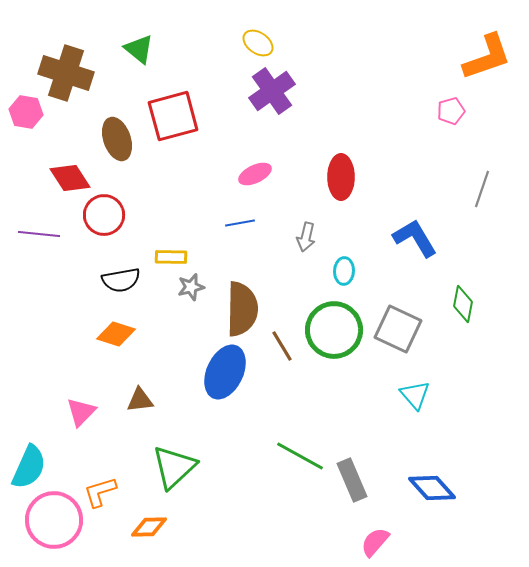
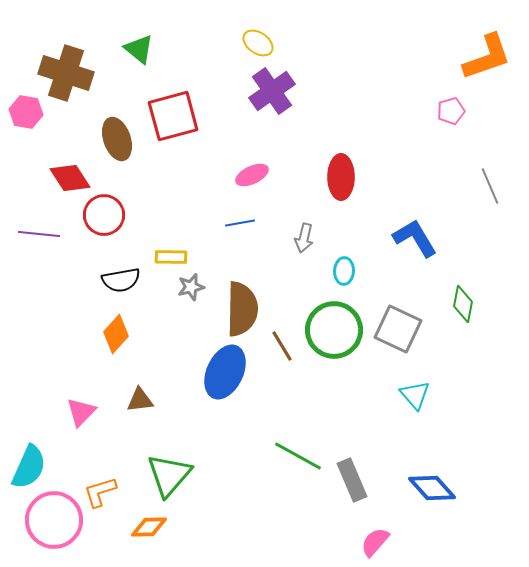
pink ellipse at (255, 174): moved 3 px left, 1 px down
gray line at (482, 189): moved 8 px right, 3 px up; rotated 42 degrees counterclockwise
gray arrow at (306, 237): moved 2 px left, 1 px down
orange diamond at (116, 334): rotated 66 degrees counterclockwise
green line at (300, 456): moved 2 px left
green triangle at (174, 467): moved 5 px left, 8 px down; rotated 6 degrees counterclockwise
